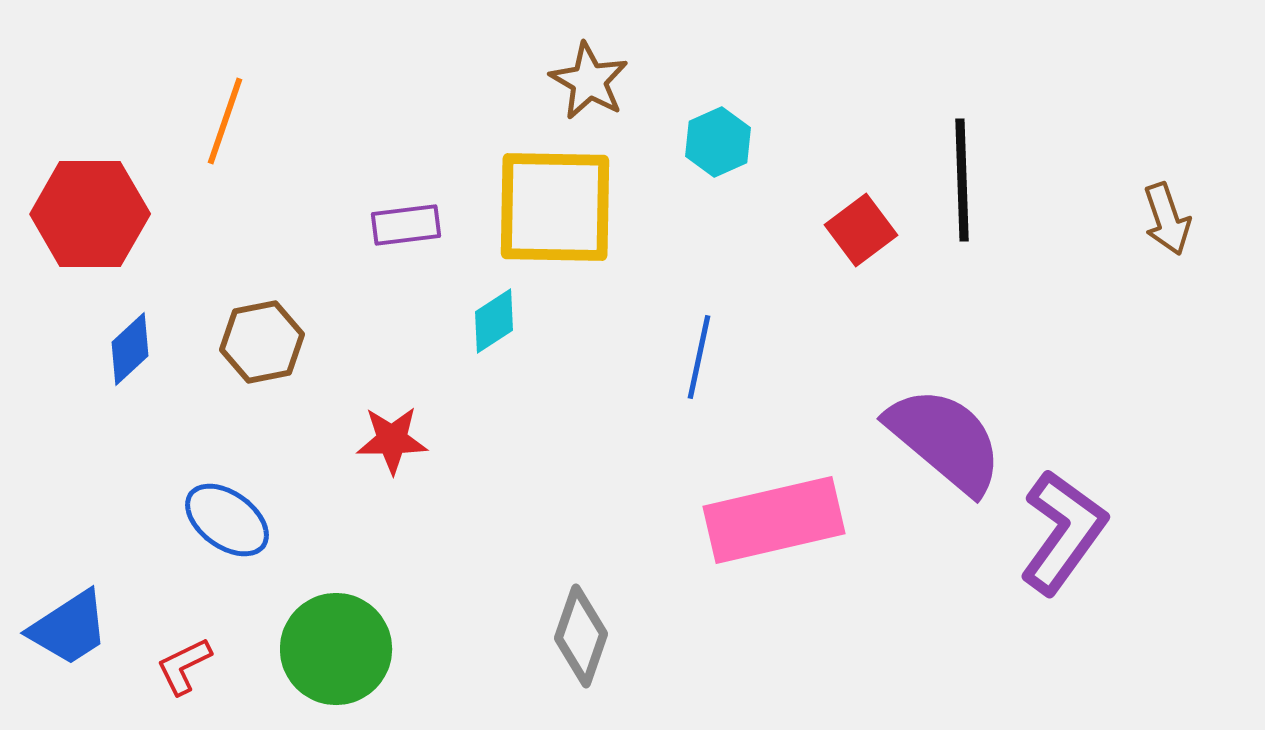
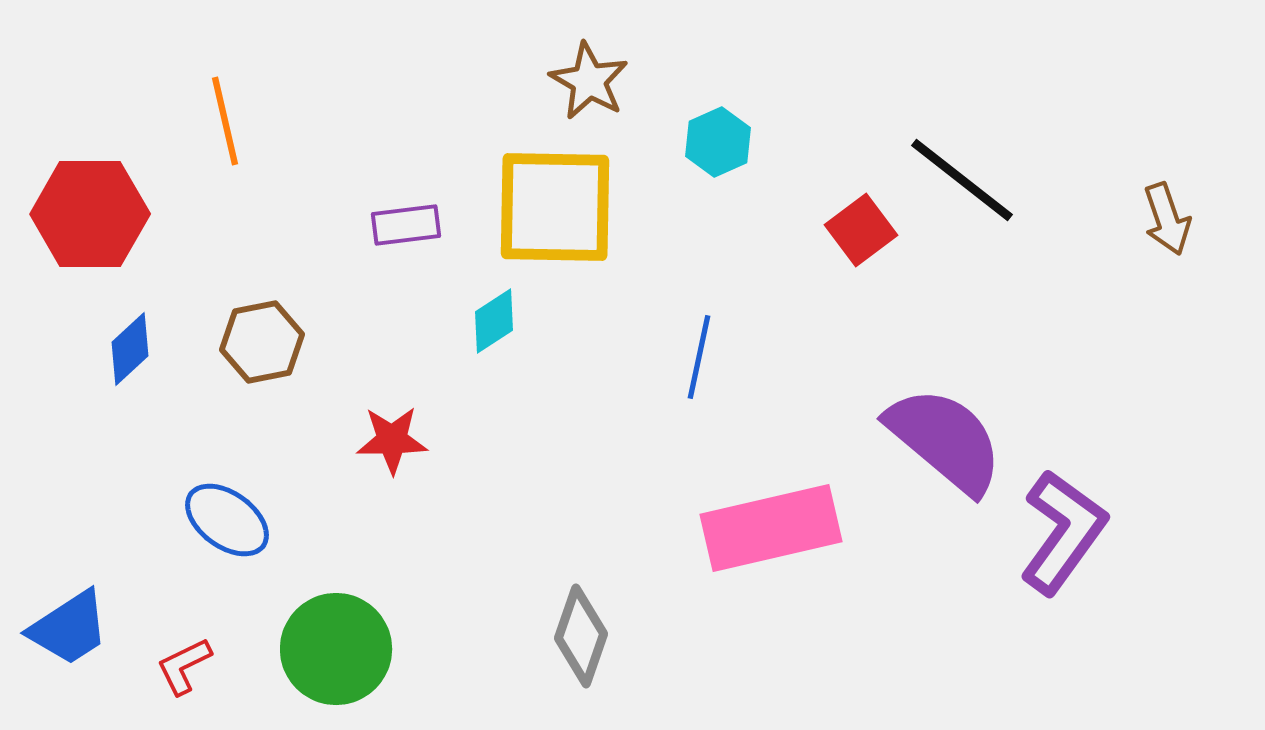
orange line: rotated 32 degrees counterclockwise
black line: rotated 50 degrees counterclockwise
pink rectangle: moved 3 px left, 8 px down
